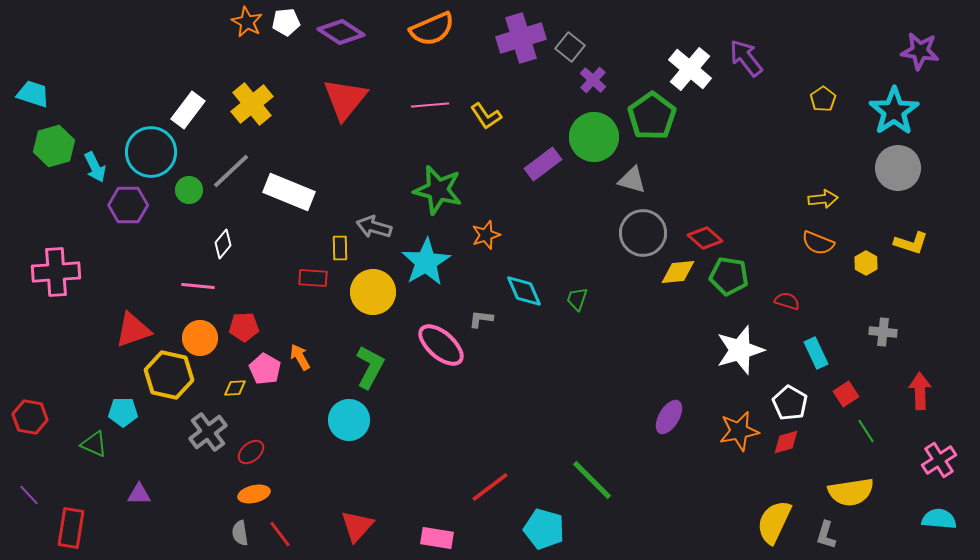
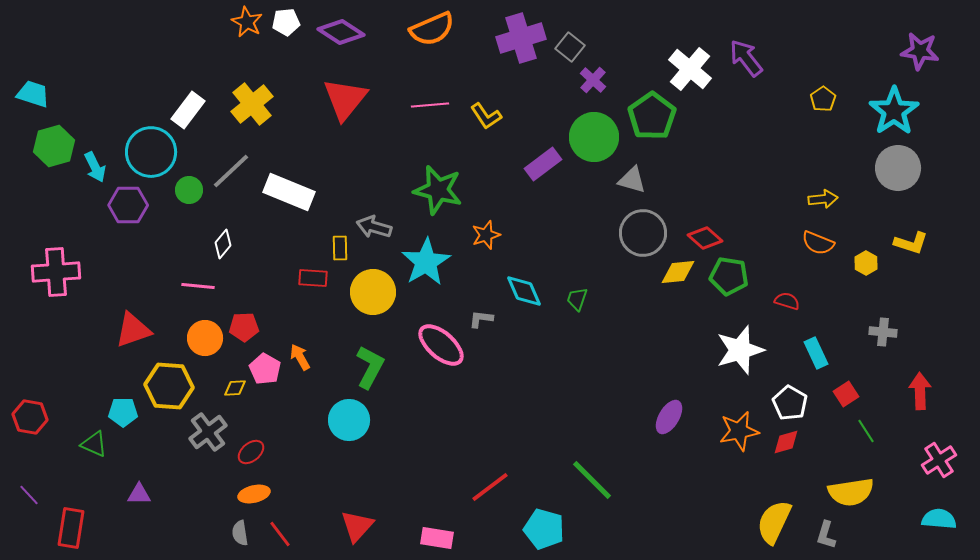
orange circle at (200, 338): moved 5 px right
yellow hexagon at (169, 375): moved 11 px down; rotated 9 degrees counterclockwise
